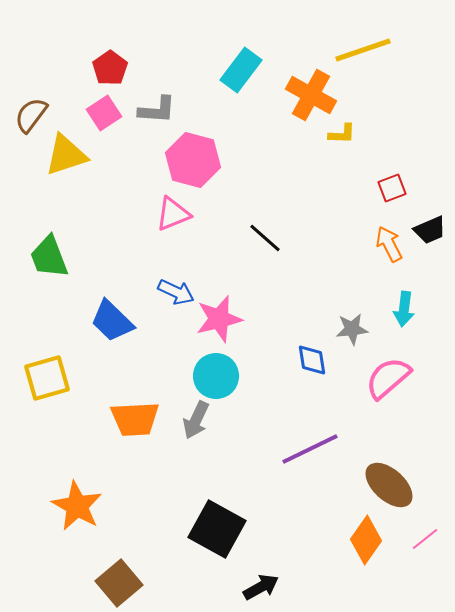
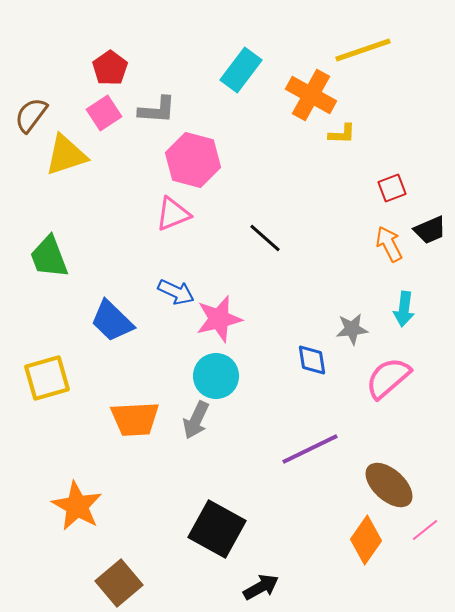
pink line: moved 9 px up
